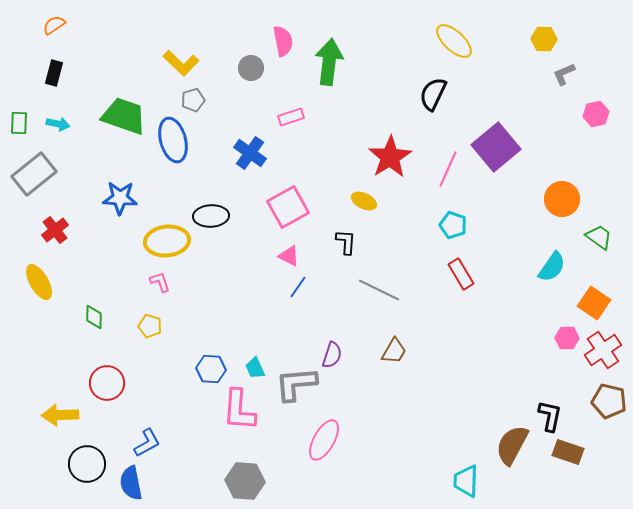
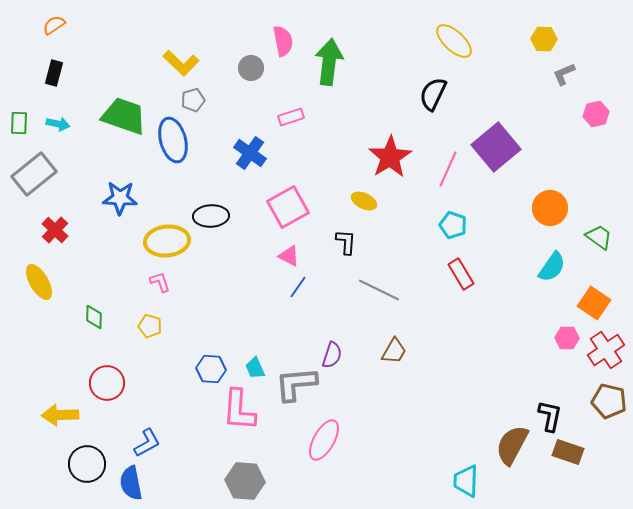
orange circle at (562, 199): moved 12 px left, 9 px down
red cross at (55, 230): rotated 8 degrees counterclockwise
red cross at (603, 350): moved 3 px right
